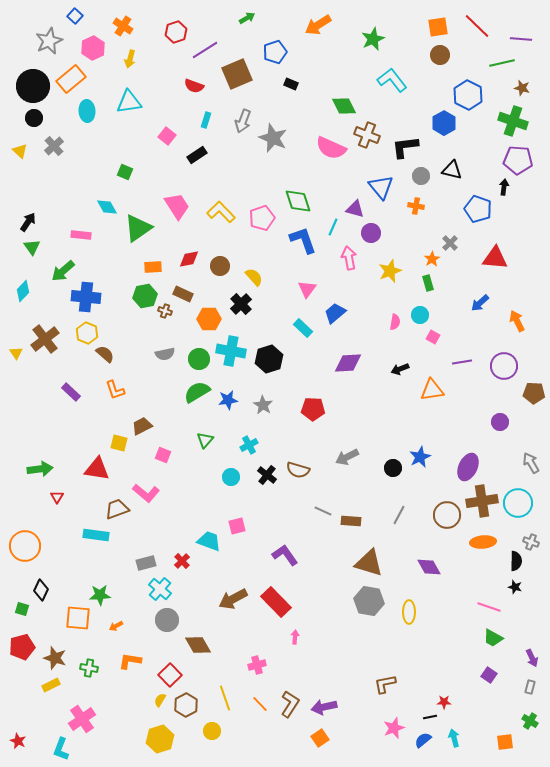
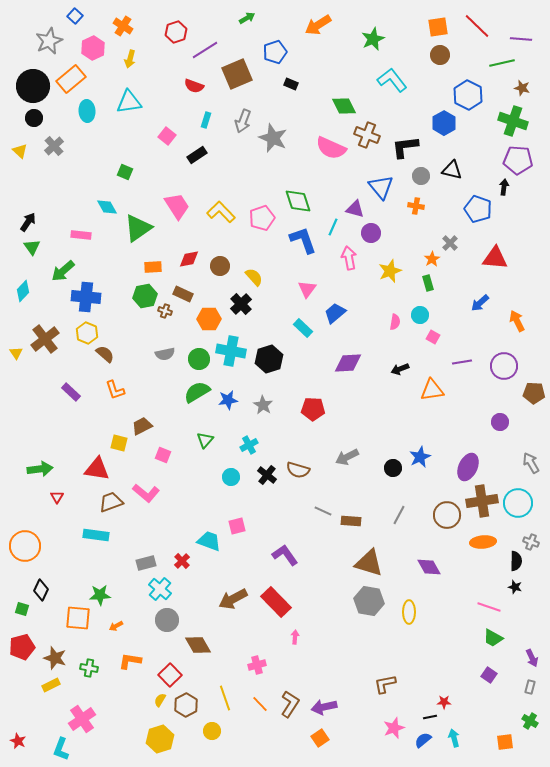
brown trapezoid at (117, 509): moved 6 px left, 7 px up
